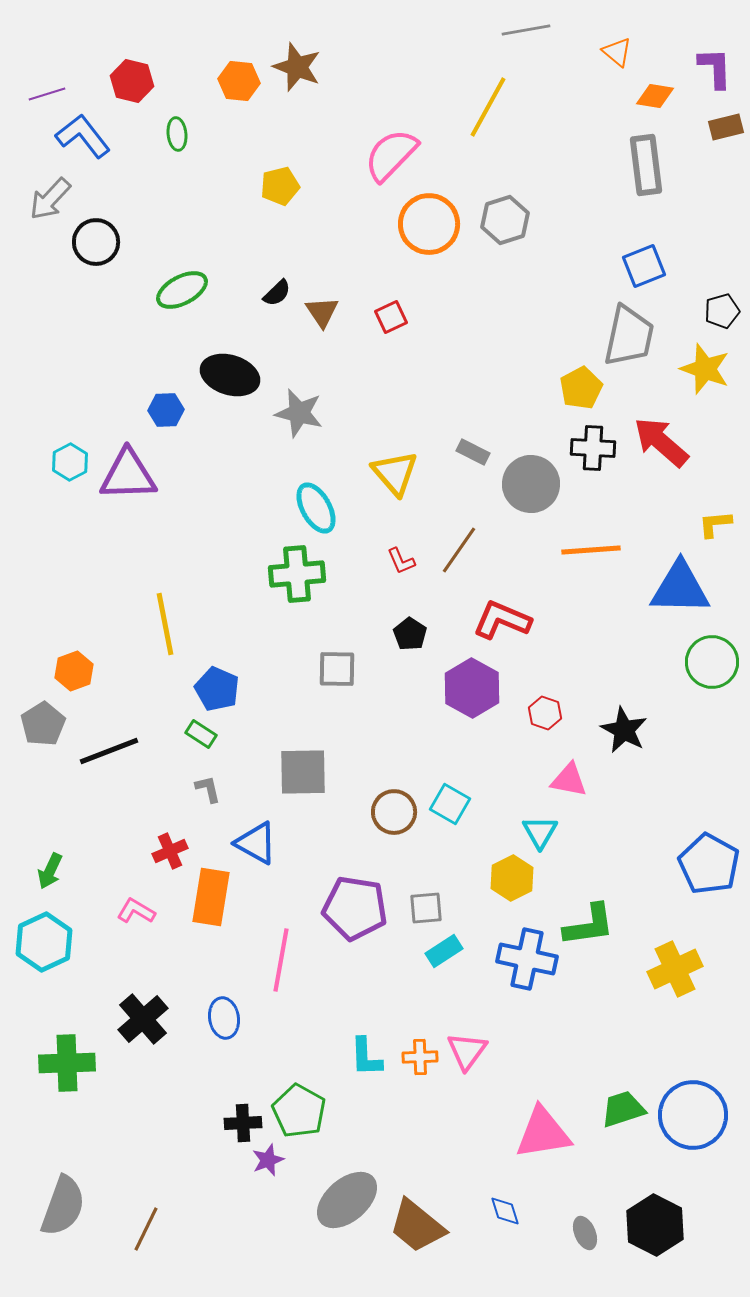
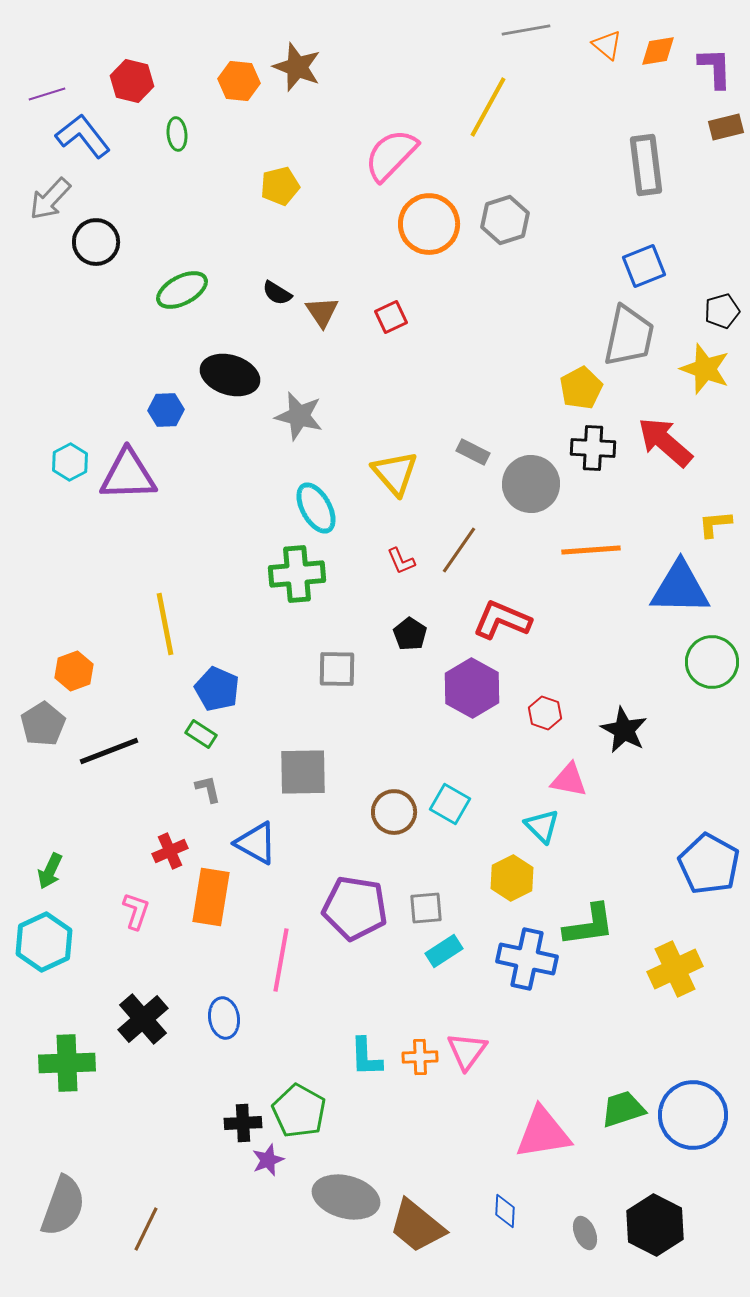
orange triangle at (617, 52): moved 10 px left, 7 px up
orange diamond at (655, 96): moved 3 px right, 45 px up; rotated 18 degrees counterclockwise
black semicircle at (277, 293): rotated 76 degrees clockwise
gray star at (299, 413): moved 3 px down
red arrow at (661, 442): moved 4 px right
cyan triangle at (540, 832): moved 2 px right, 6 px up; rotated 15 degrees counterclockwise
pink L-shape at (136, 911): rotated 78 degrees clockwise
gray ellipse at (347, 1200): moved 1 px left, 3 px up; rotated 56 degrees clockwise
blue diamond at (505, 1211): rotated 20 degrees clockwise
